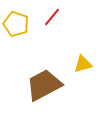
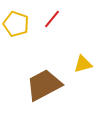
red line: moved 2 px down
